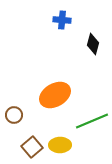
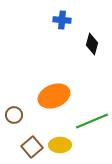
black diamond: moved 1 px left
orange ellipse: moved 1 px left, 1 px down; rotated 8 degrees clockwise
